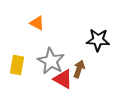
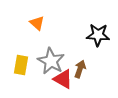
orange triangle: rotated 14 degrees clockwise
black star: moved 5 px up
yellow rectangle: moved 4 px right
brown arrow: moved 1 px right
